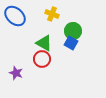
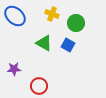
green circle: moved 3 px right, 8 px up
blue square: moved 3 px left, 2 px down
red circle: moved 3 px left, 27 px down
purple star: moved 2 px left, 4 px up; rotated 24 degrees counterclockwise
